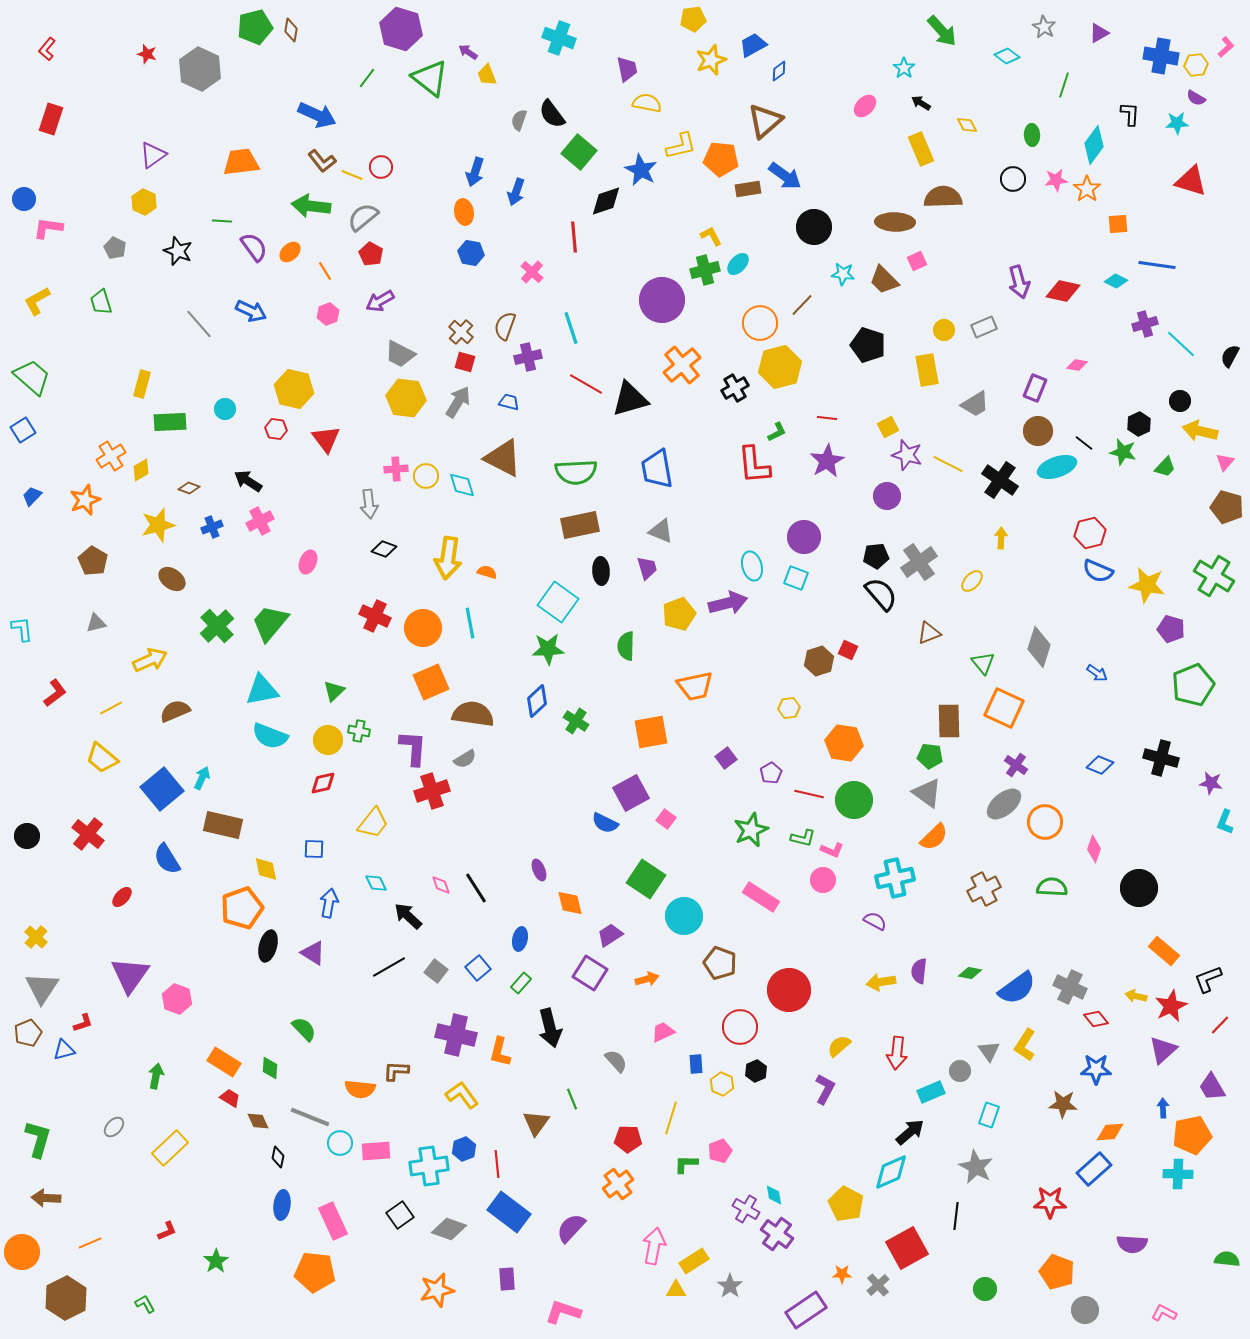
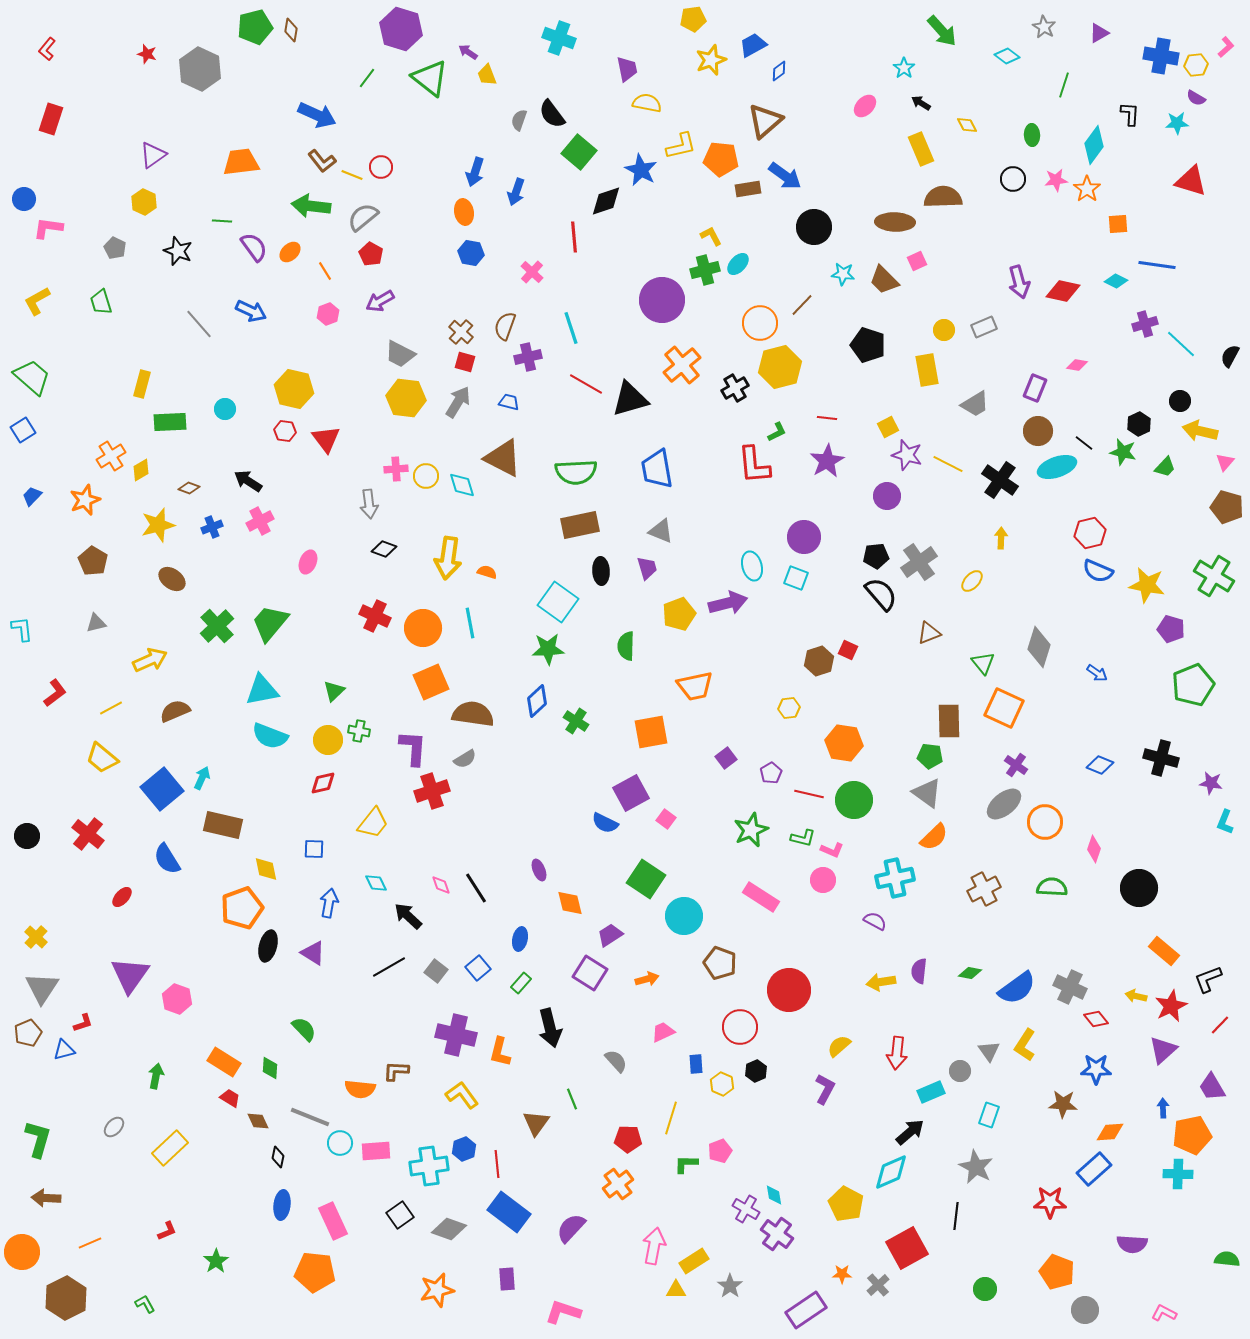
red hexagon at (276, 429): moved 9 px right, 2 px down
